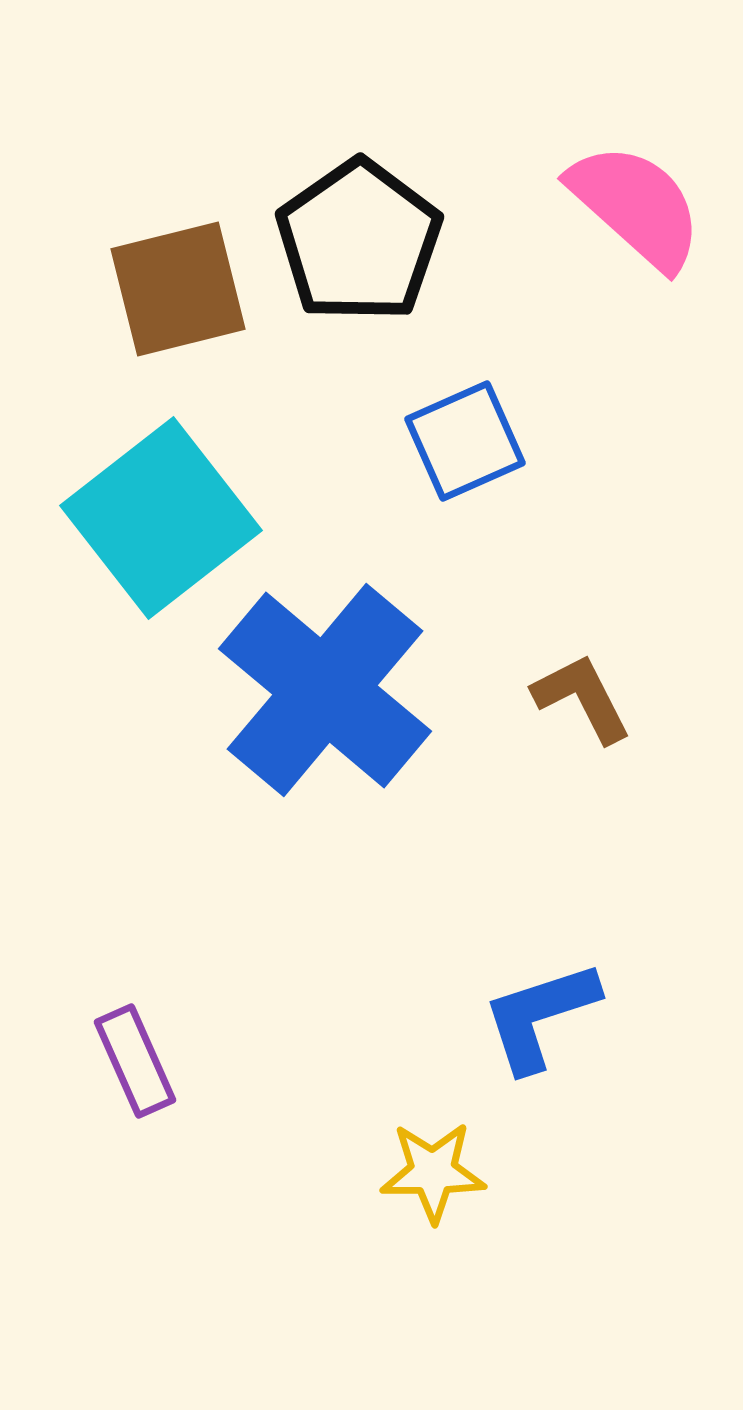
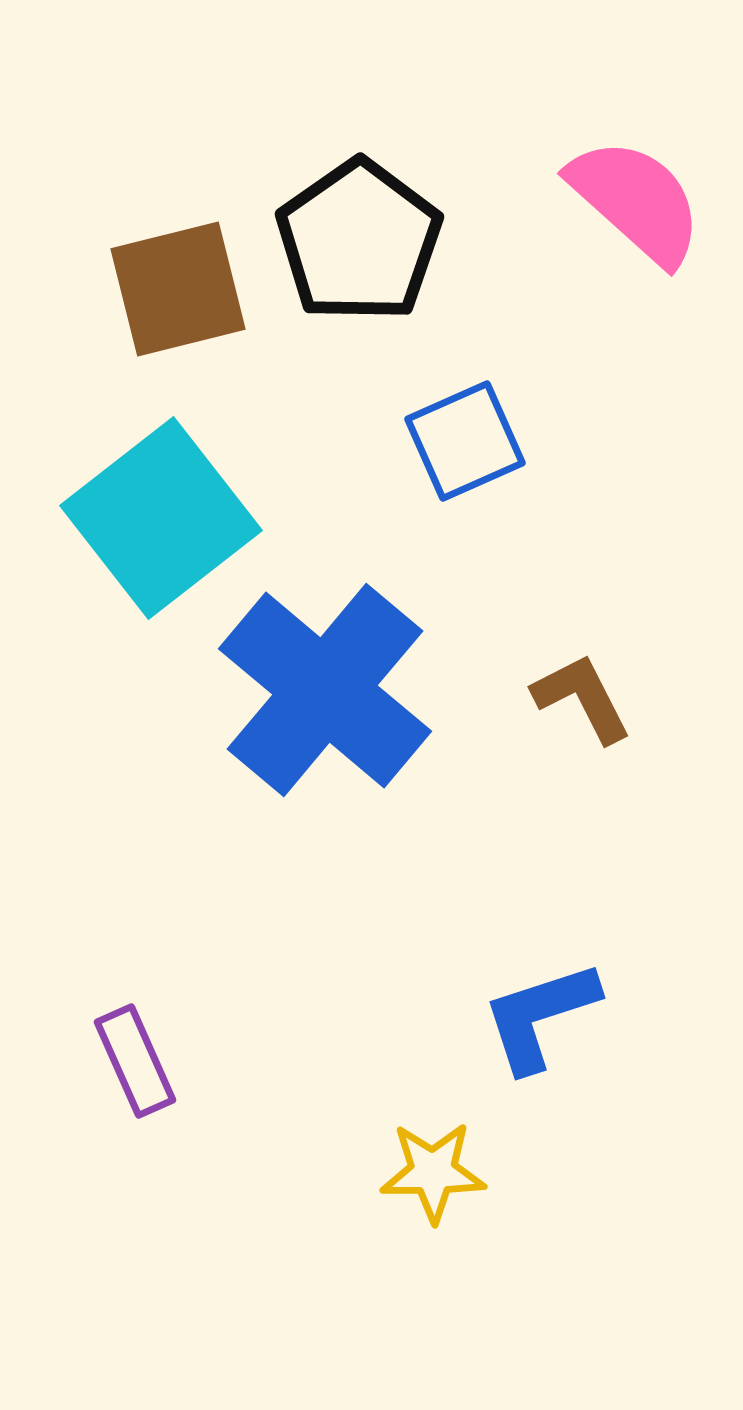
pink semicircle: moved 5 px up
